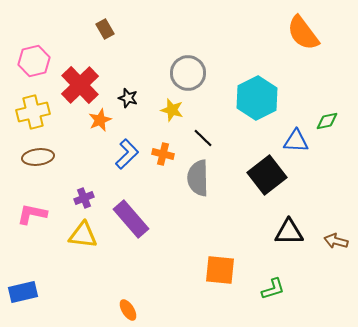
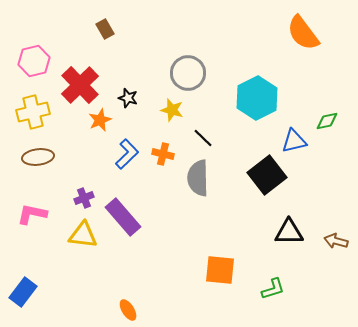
blue triangle: moved 2 px left; rotated 16 degrees counterclockwise
purple rectangle: moved 8 px left, 2 px up
blue rectangle: rotated 40 degrees counterclockwise
